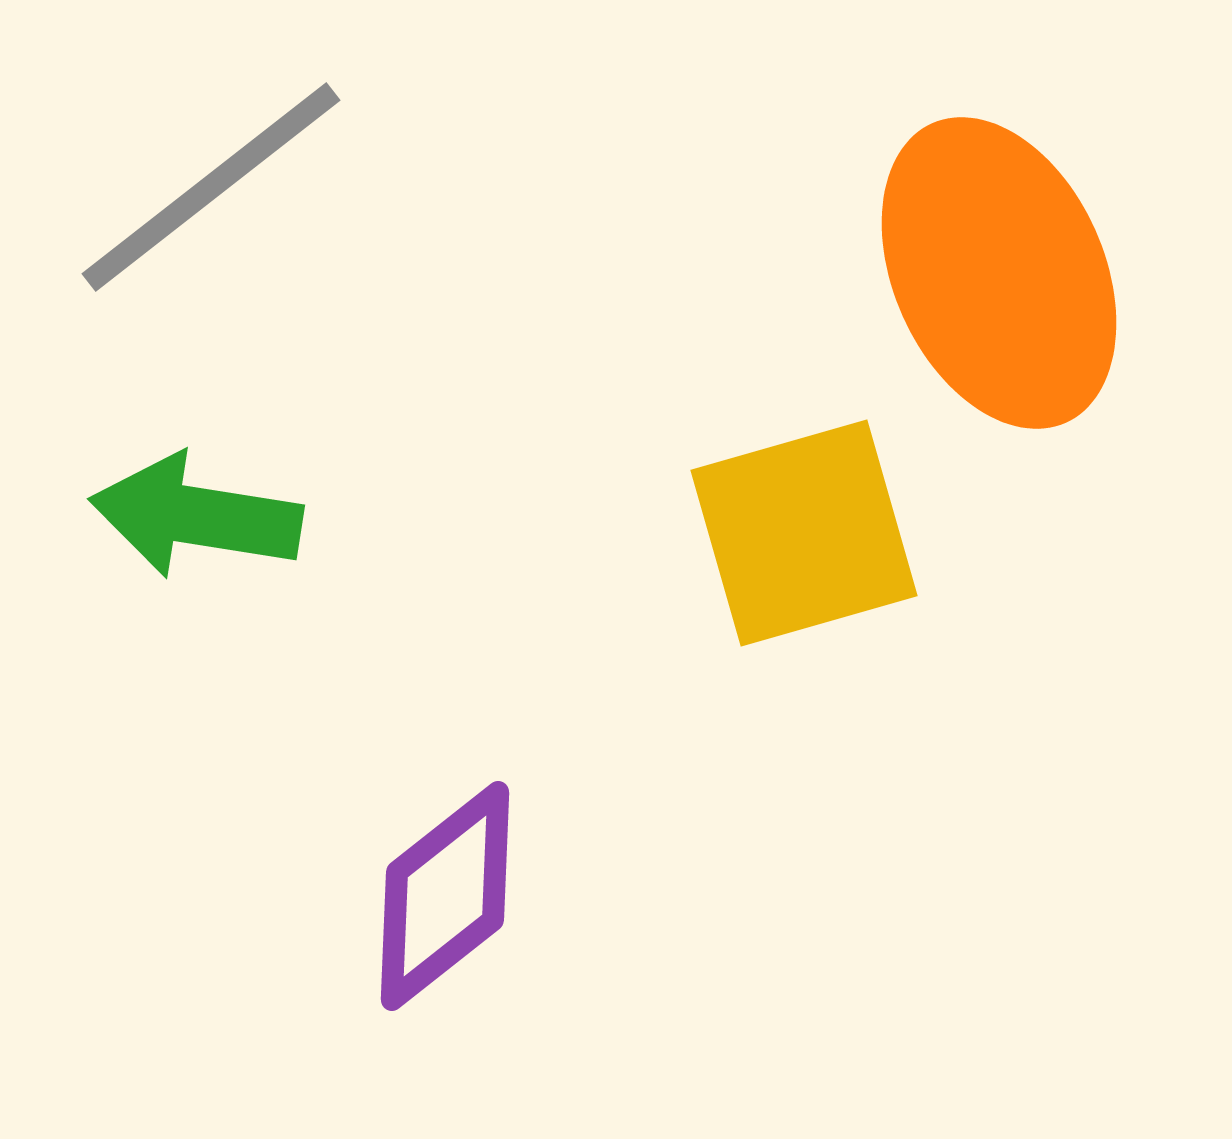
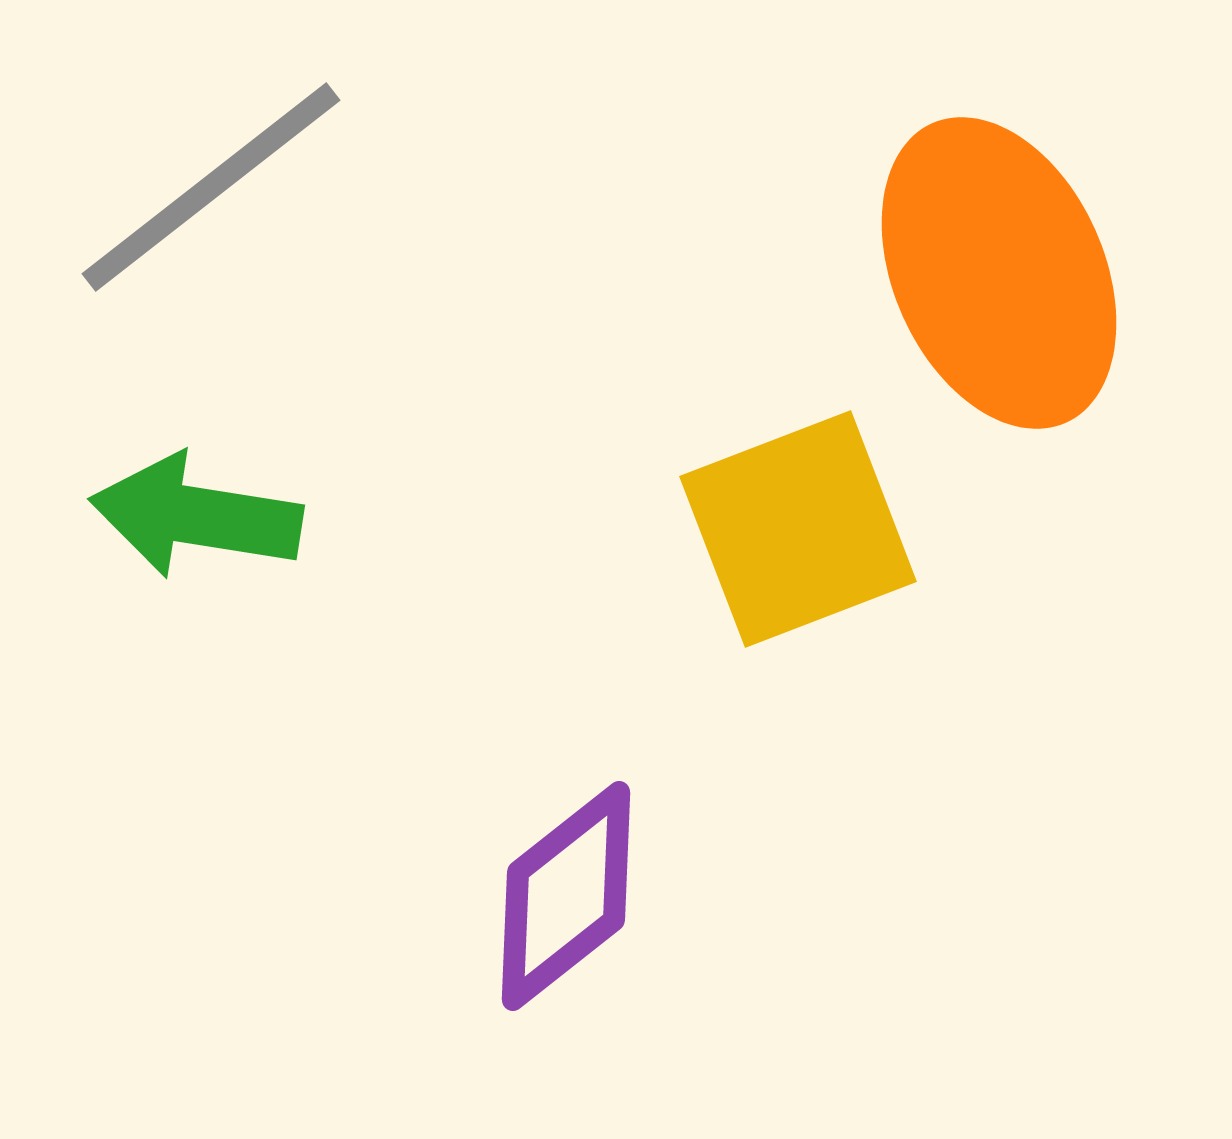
yellow square: moved 6 px left, 4 px up; rotated 5 degrees counterclockwise
purple diamond: moved 121 px right
